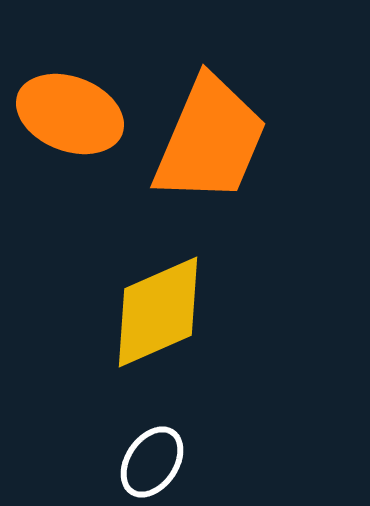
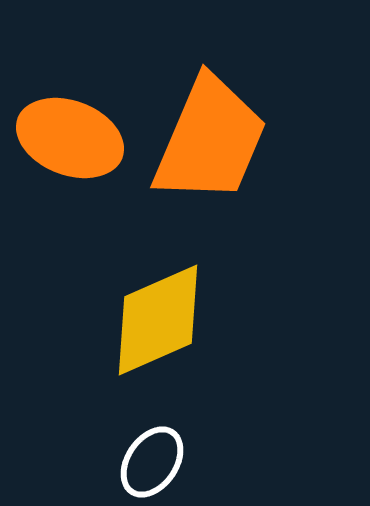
orange ellipse: moved 24 px down
yellow diamond: moved 8 px down
